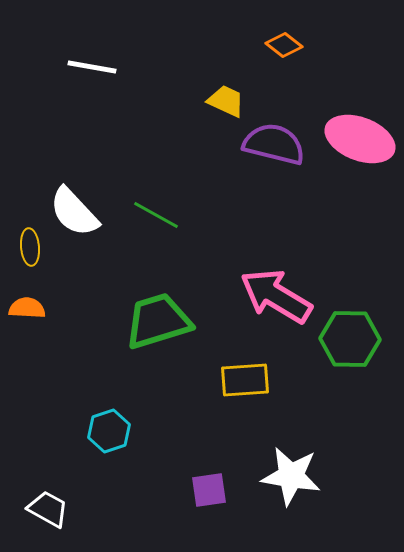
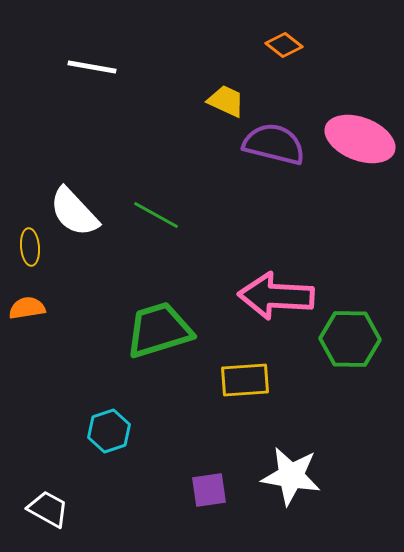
pink arrow: rotated 28 degrees counterclockwise
orange semicircle: rotated 12 degrees counterclockwise
green trapezoid: moved 1 px right, 9 px down
